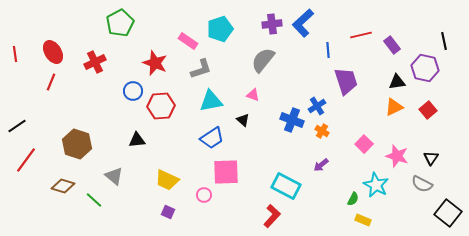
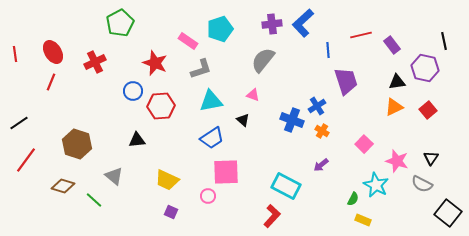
black line at (17, 126): moved 2 px right, 3 px up
pink star at (397, 156): moved 5 px down
pink circle at (204, 195): moved 4 px right, 1 px down
purple square at (168, 212): moved 3 px right
